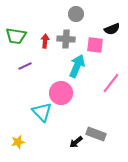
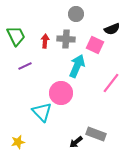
green trapezoid: rotated 125 degrees counterclockwise
pink square: rotated 18 degrees clockwise
